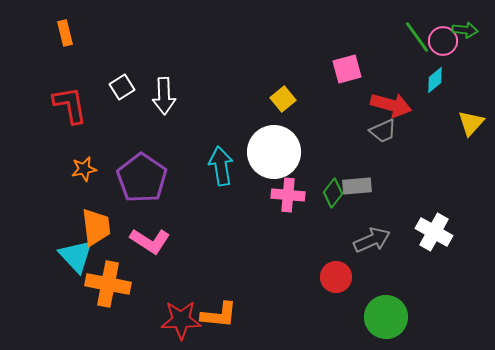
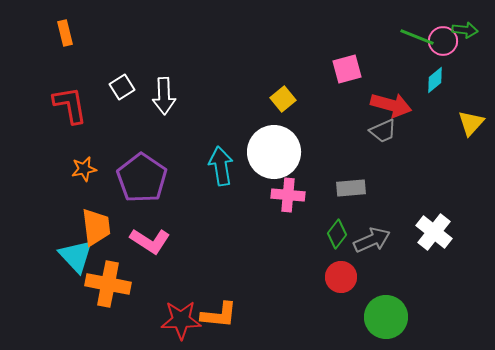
green line: rotated 32 degrees counterclockwise
gray rectangle: moved 6 px left, 2 px down
green diamond: moved 4 px right, 41 px down
white cross: rotated 9 degrees clockwise
red circle: moved 5 px right
